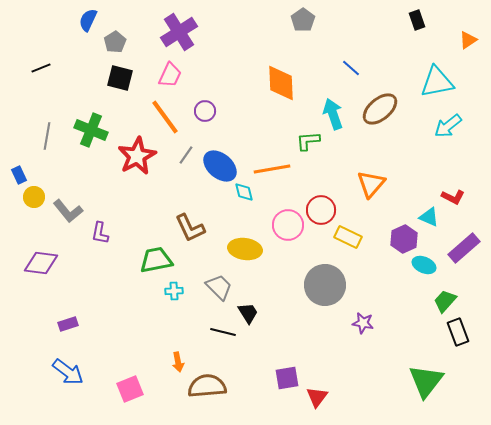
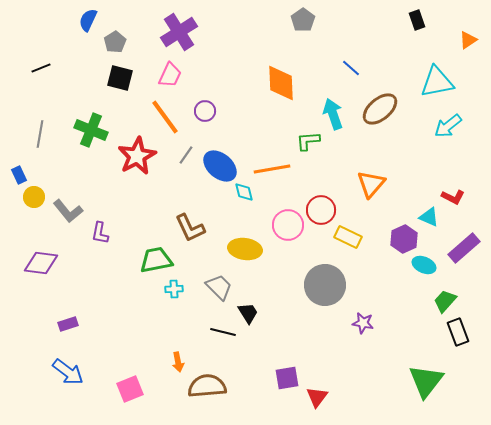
gray line at (47, 136): moved 7 px left, 2 px up
cyan cross at (174, 291): moved 2 px up
